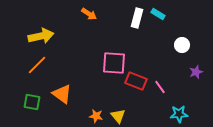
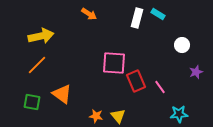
red rectangle: rotated 45 degrees clockwise
